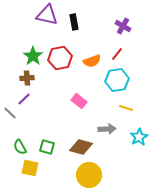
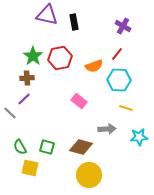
orange semicircle: moved 2 px right, 5 px down
cyan hexagon: moved 2 px right; rotated 10 degrees clockwise
cyan star: rotated 24 degrees clockwise
